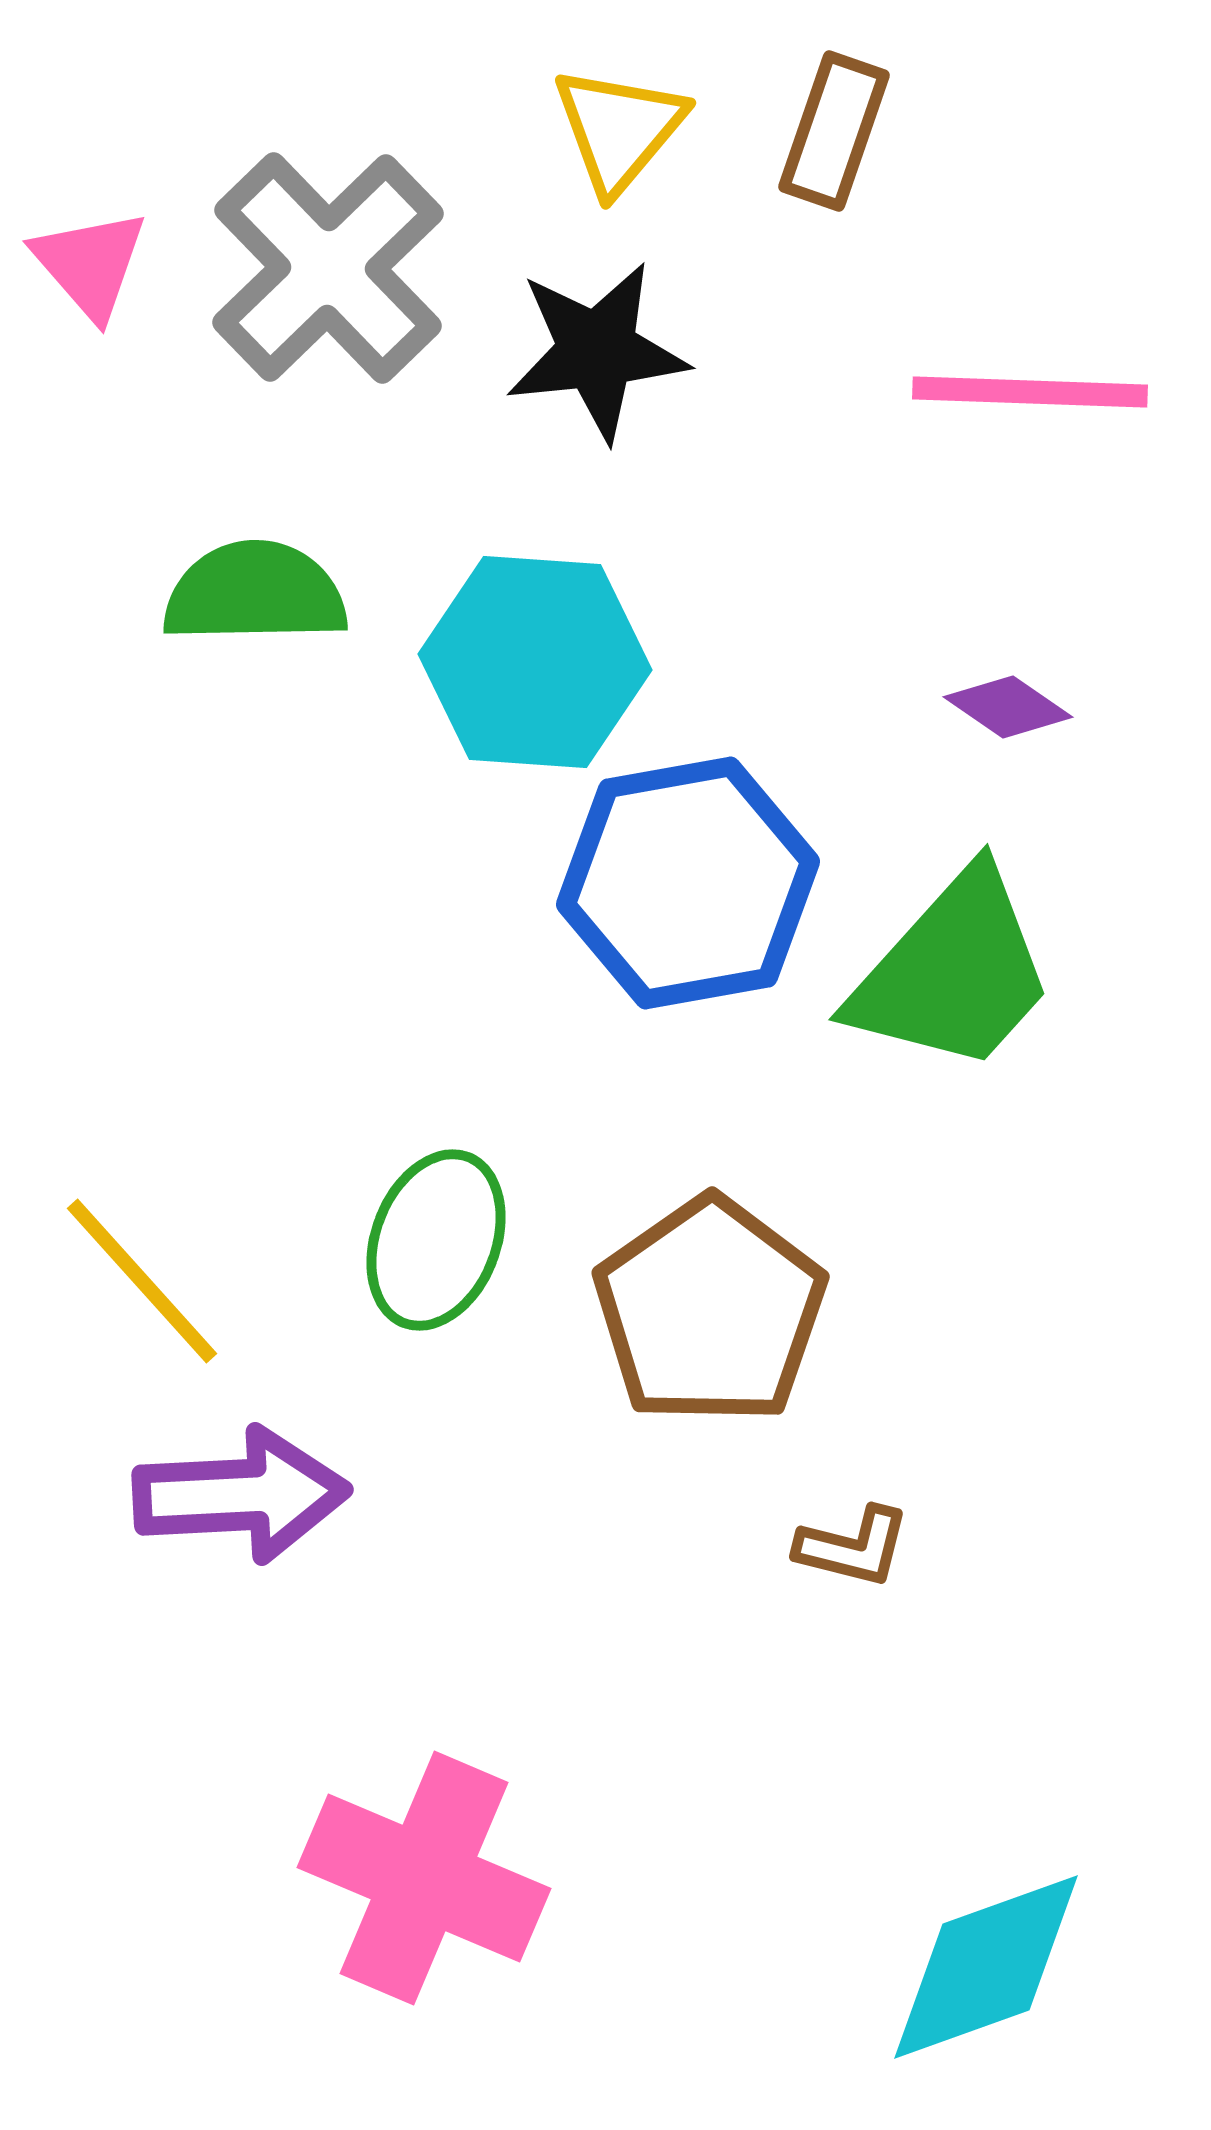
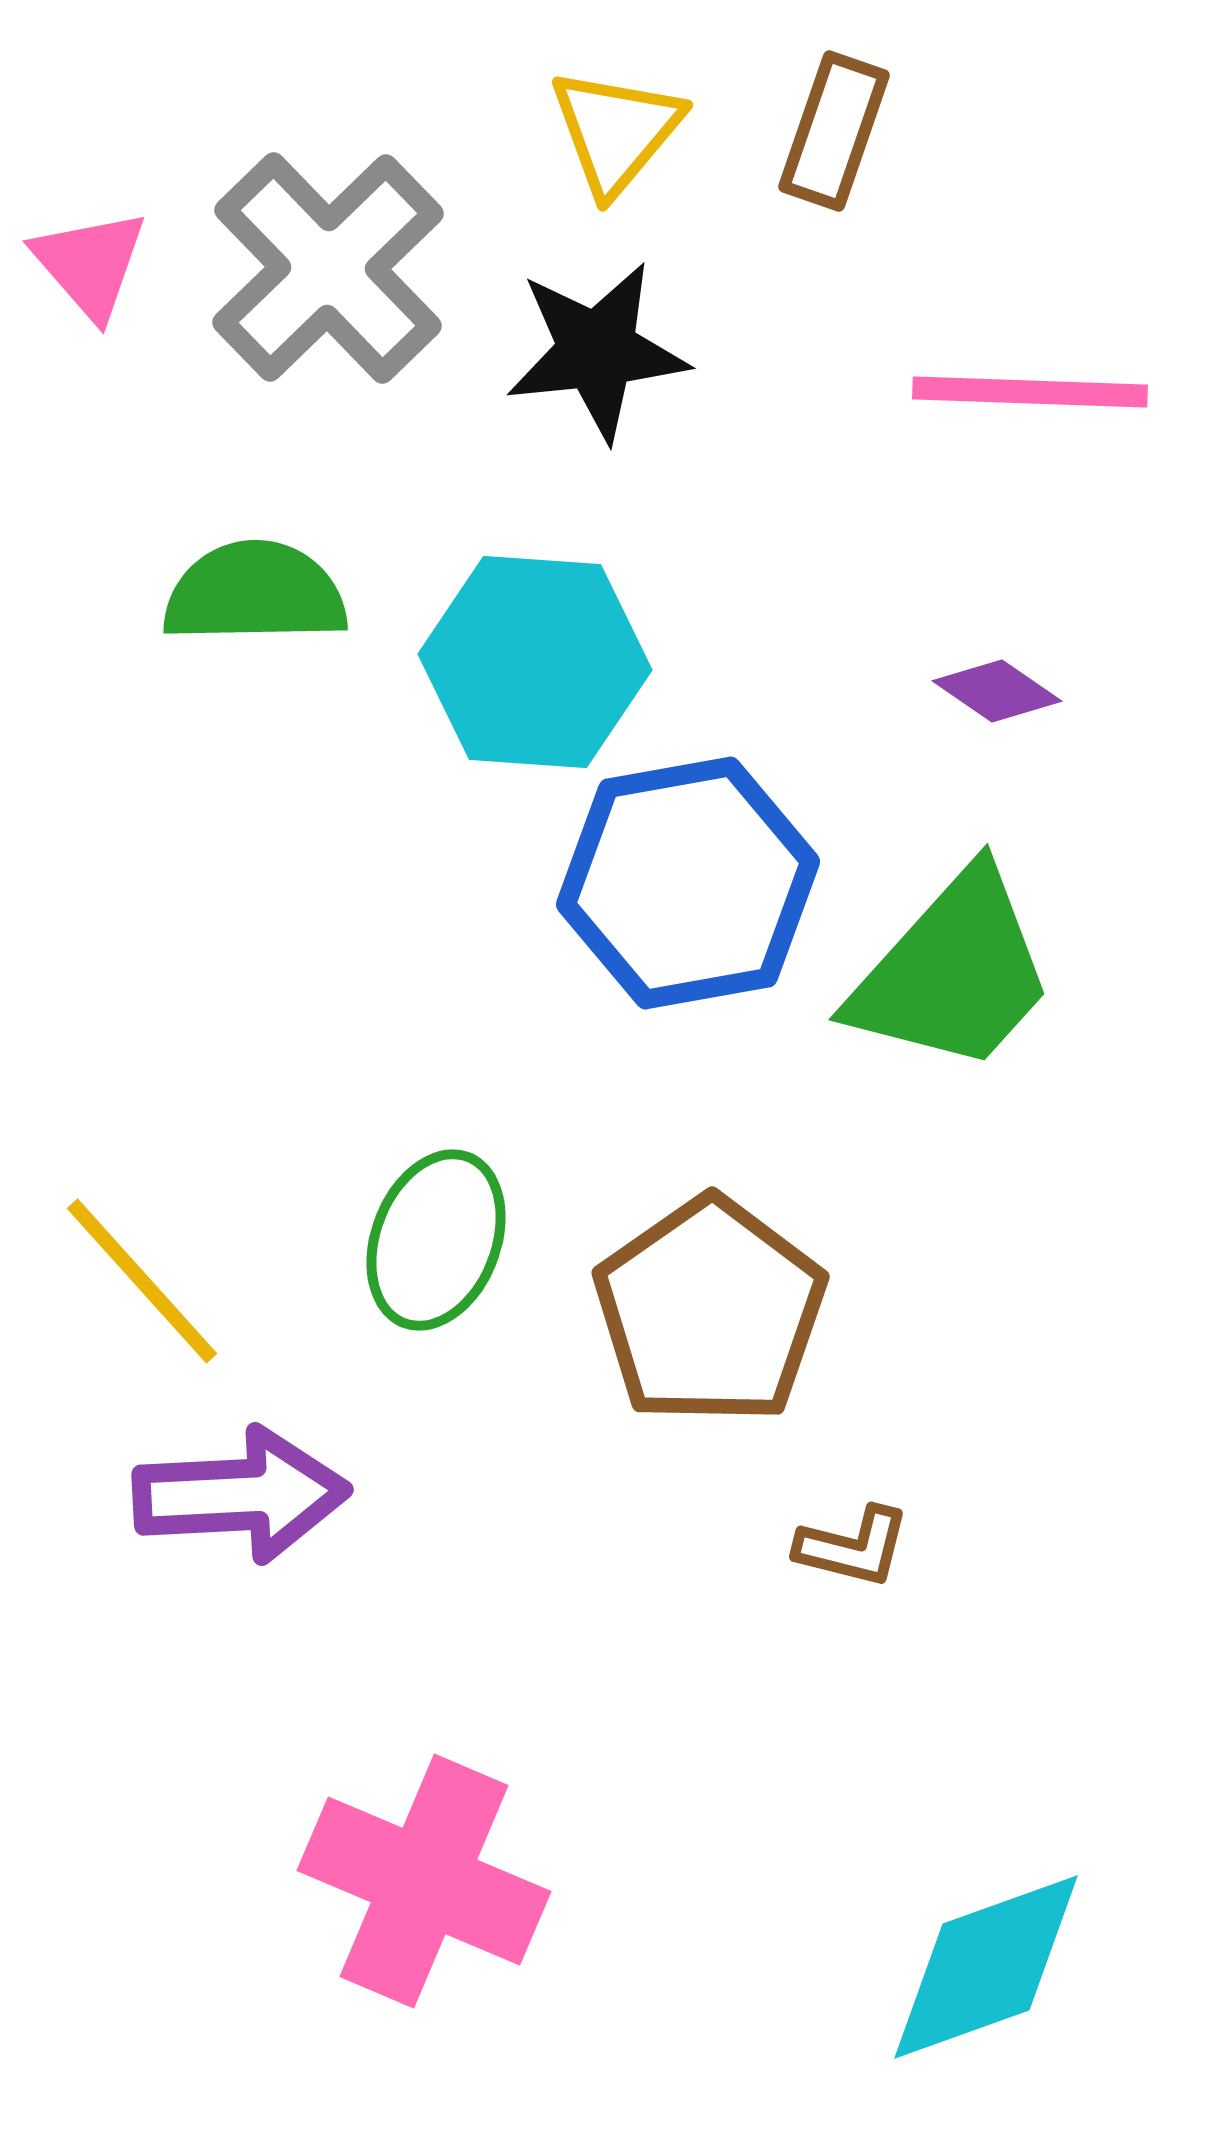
yellow triangle: moved 3 px left, 2 px down
purple diamond: moved 11 px left, 16 px up
pink cross: moved 3 px down
